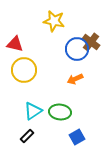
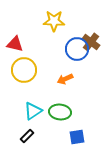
yellow star: rotated 10 degrees counterclockwise
orange arrow: moved 10 px left
blue square: rotated 21 degrees clockwise
